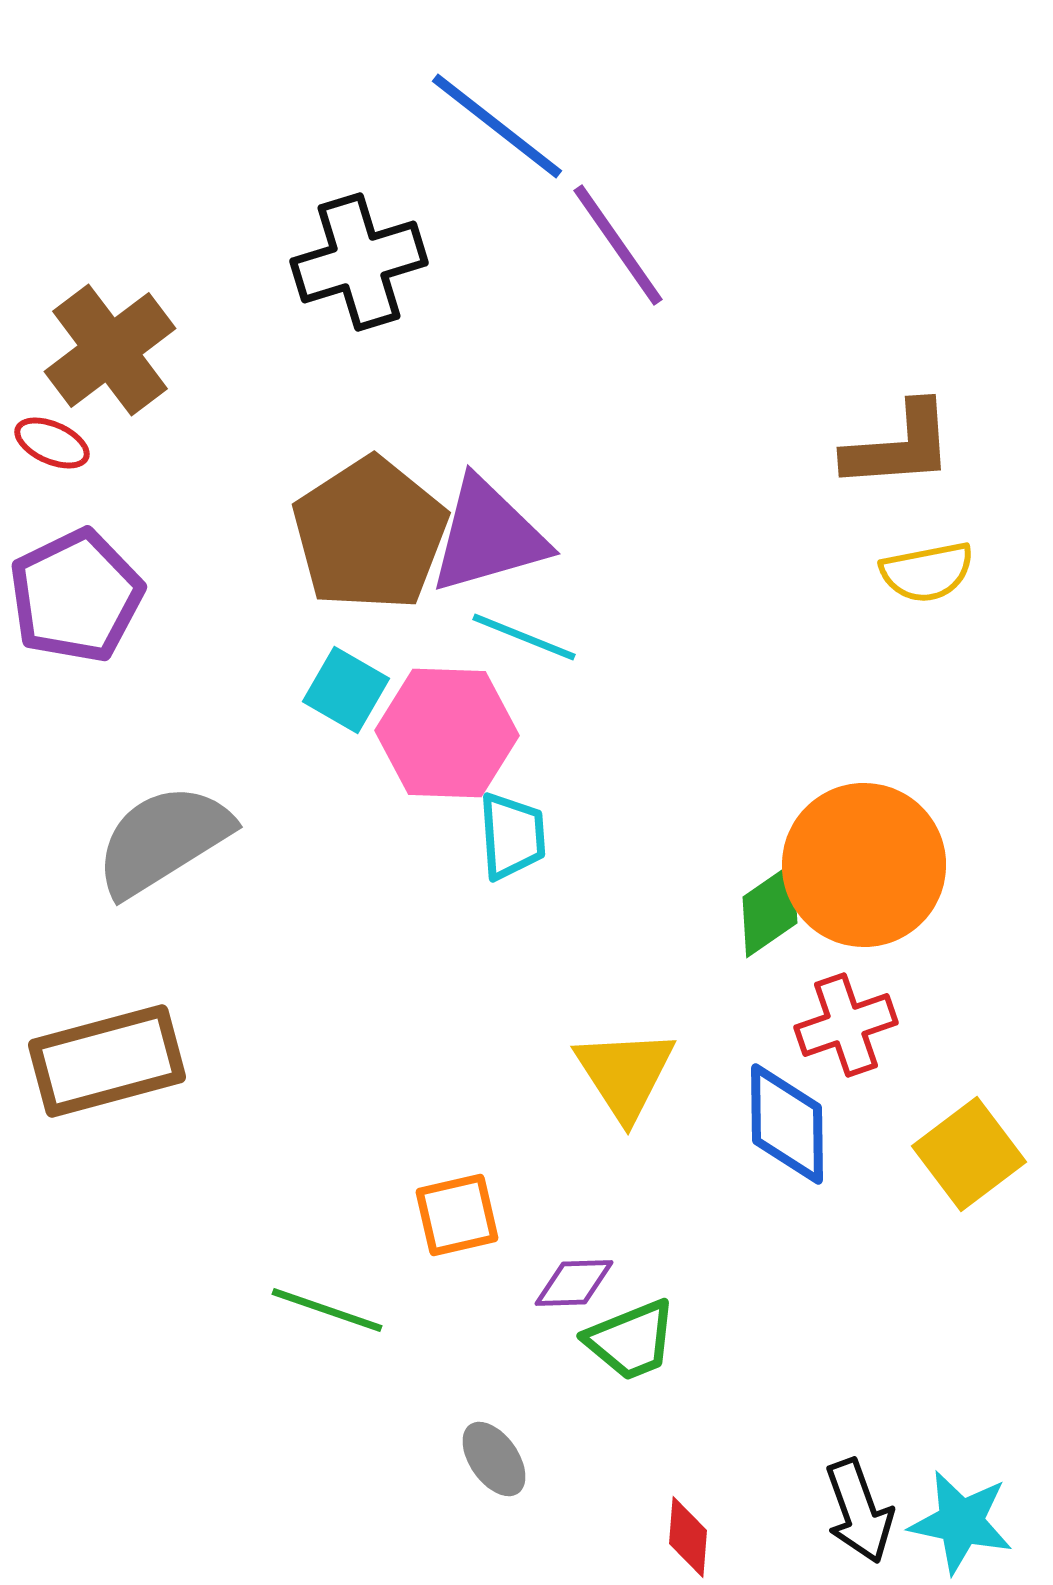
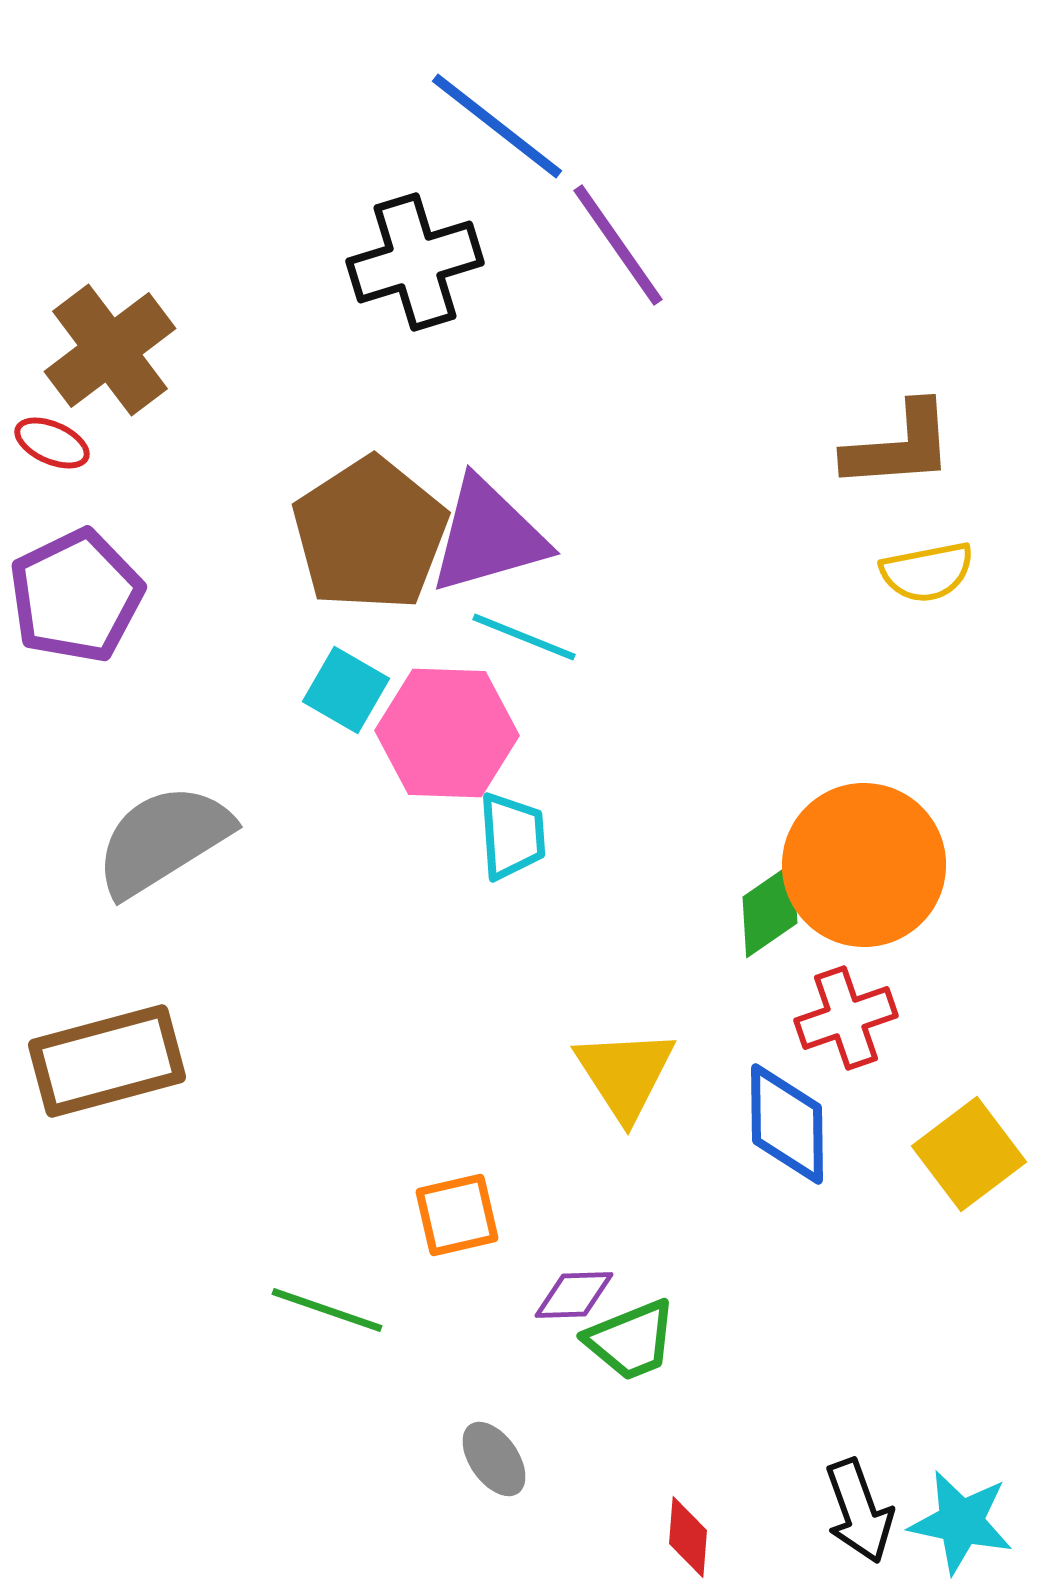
black cross: moved 56 px right
red cross: moved 7 px up
purple diamond: moved 12 px down
